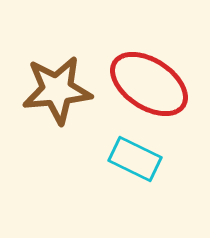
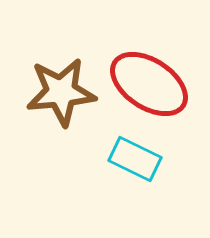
brown star: moved 4 px right, 2 px down
